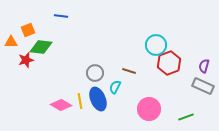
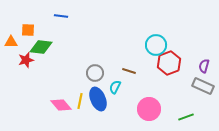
orange square: rotated 24 degrees clockwise
yellow line: rotated 21 degrees clockwise
pink diamond: rotated 20 degrees clockwise
